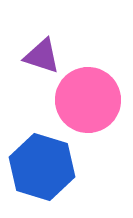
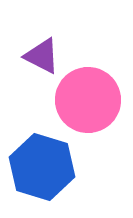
purple triangle: rotated 9 degrees clockwise
